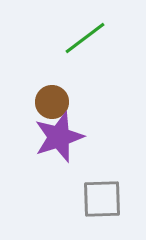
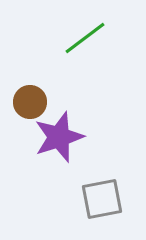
brown circle: moved 22 px left
gray square: rotated 9 degrees counterclockwise
